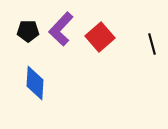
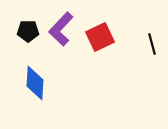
red square: rotated 16 degrees clockwise
